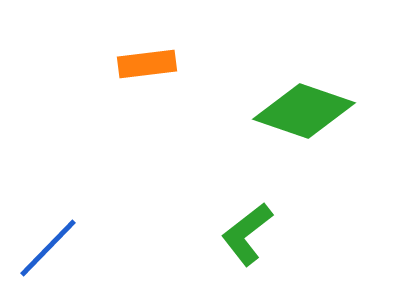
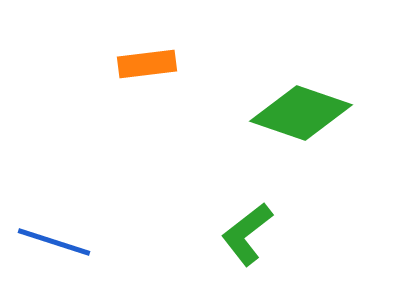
green diamond: moved 3 px left, 2 px down
blue line: moved 6 px right, 6 px up; rotated 64 degrees clockwise
